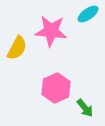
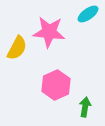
pink star: moved 2 px left, 1 px down
pink hexagon: moved 3 px up
green arrow: moved 1 px up; rotated 132 degrees counterclockwise
